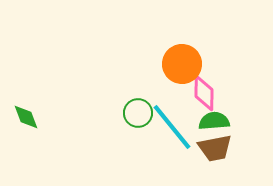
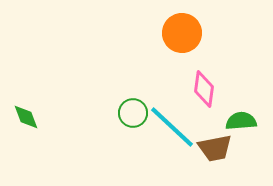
orange circle: moved 31 px up
pink diamond: moved 4 px up; rotated 6 degrees clockwise
green circle: moved 5 px left
green semicircle: moved 27 px right
cyan line: rotated 8 degrees counterclockwise
